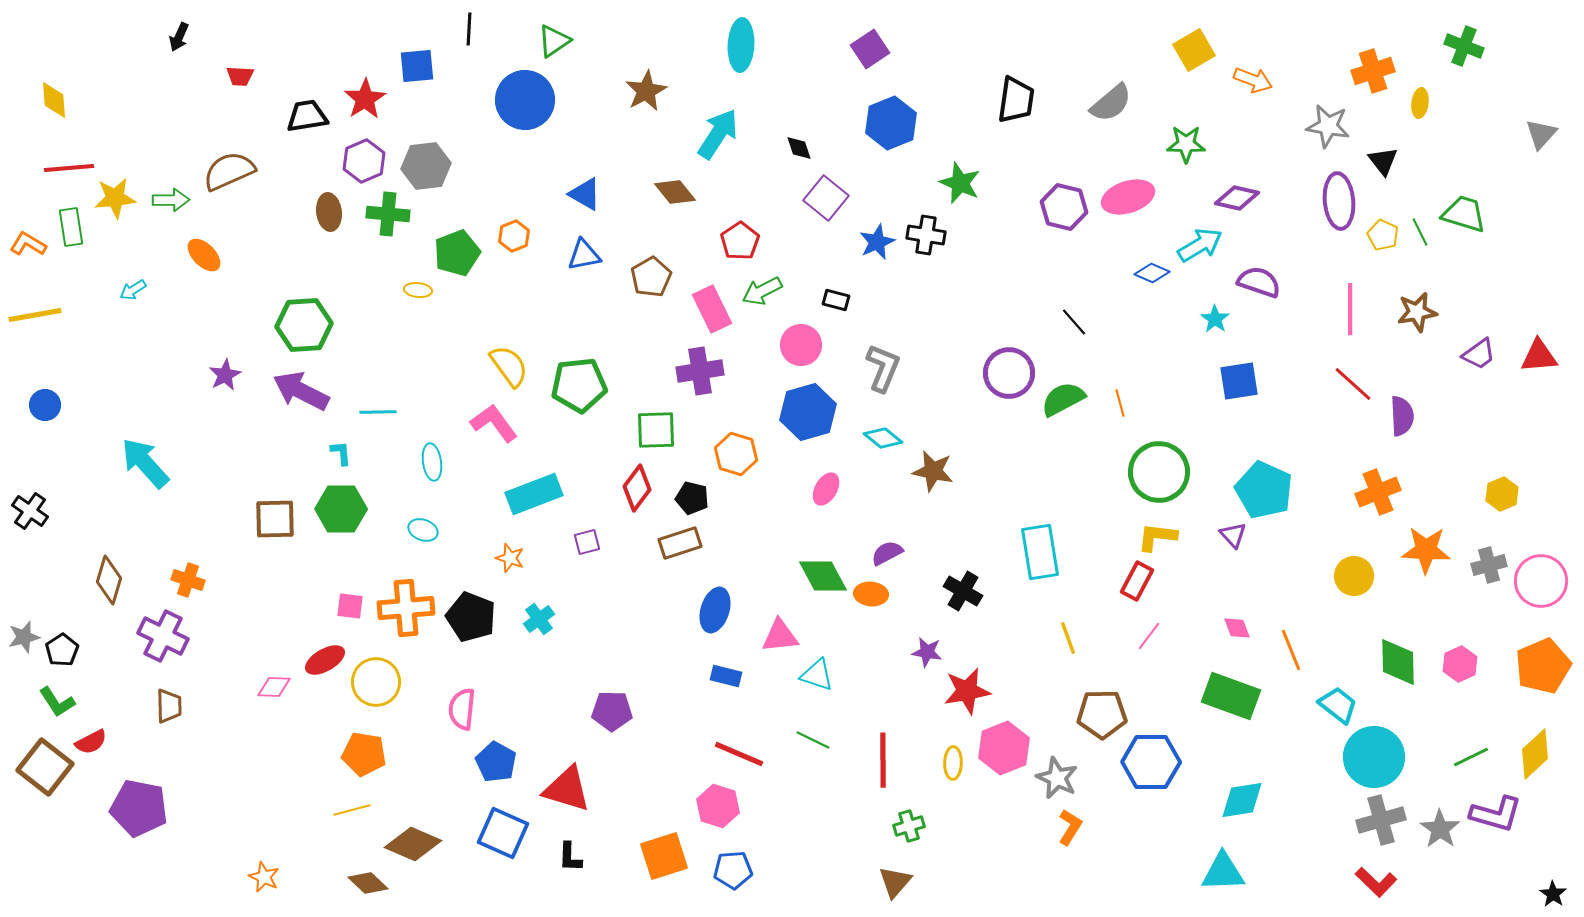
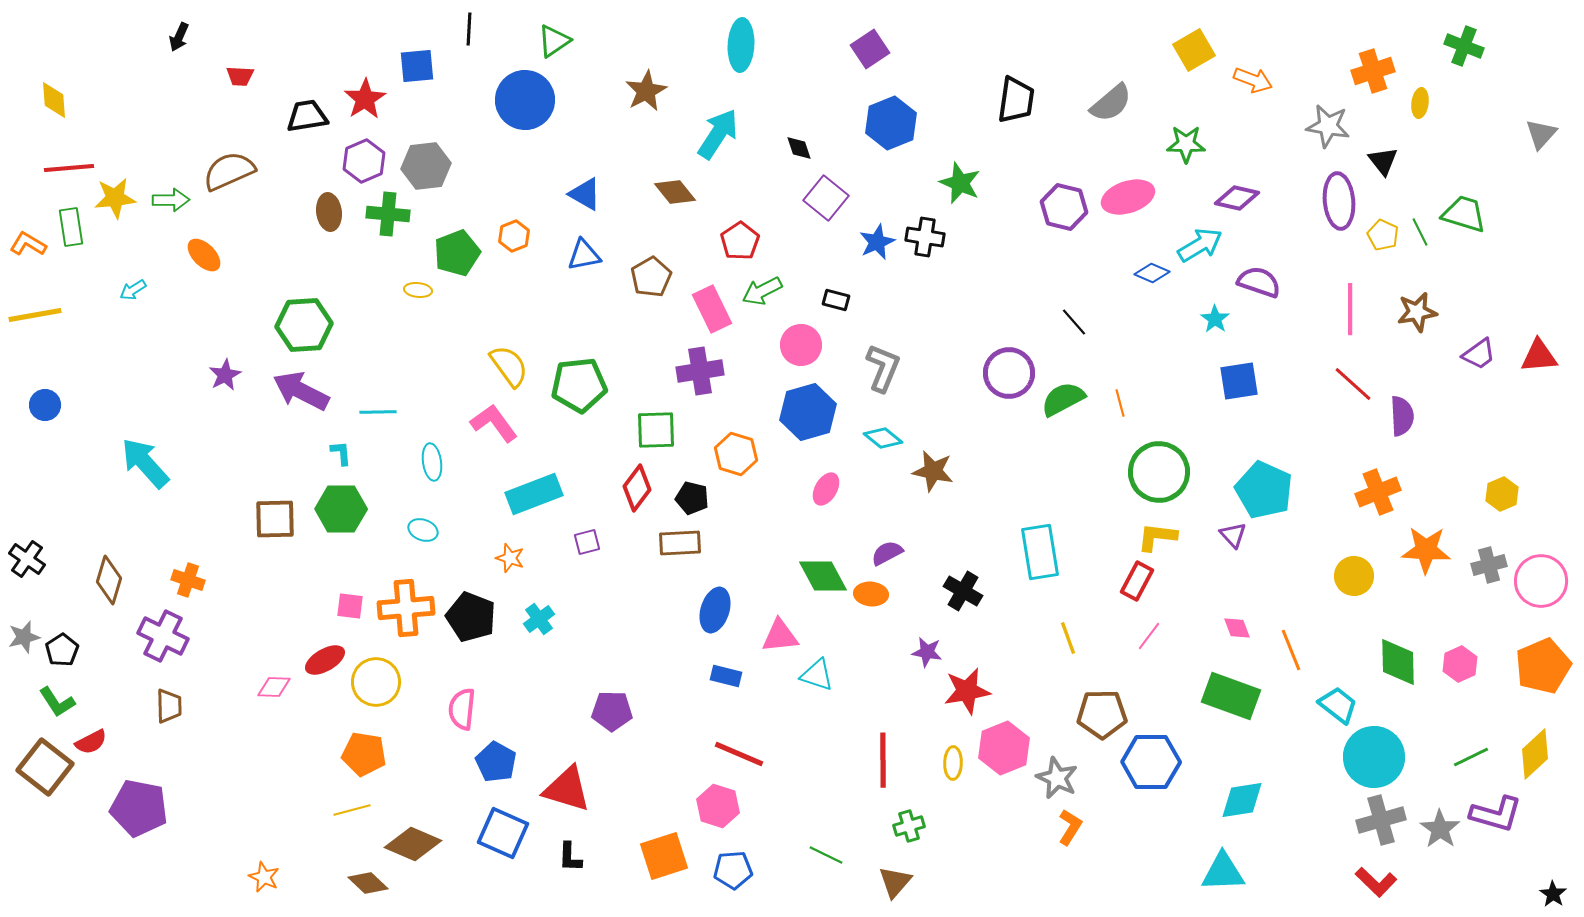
black cross at (926, 235): moved 1 px left, 2 px down
black cross at (30, 511): moved 3 px left, 48 px down
brown rectangle at (680, 543): rotated 15 degrees clockwise
green line at (813, 740): moved 13 px right, 115 px down
